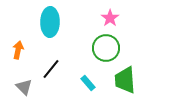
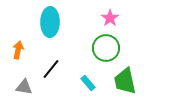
green trapezoid: moved 1 px down; rotated 8 degrees counterclockwise
gray triangle: rotated 36 degrees counterclockwise
